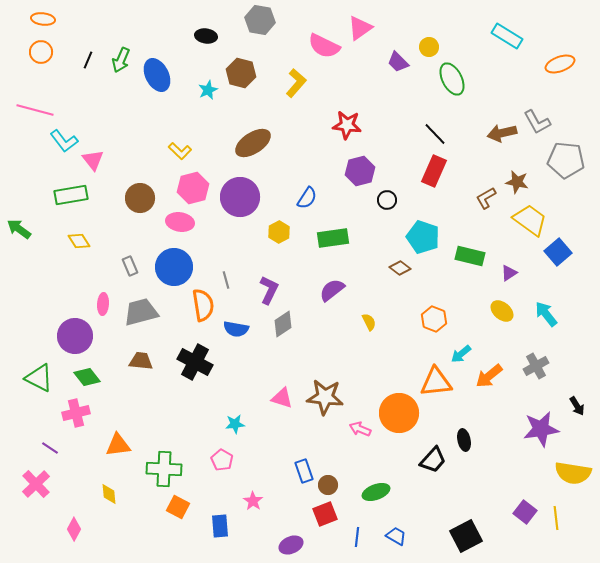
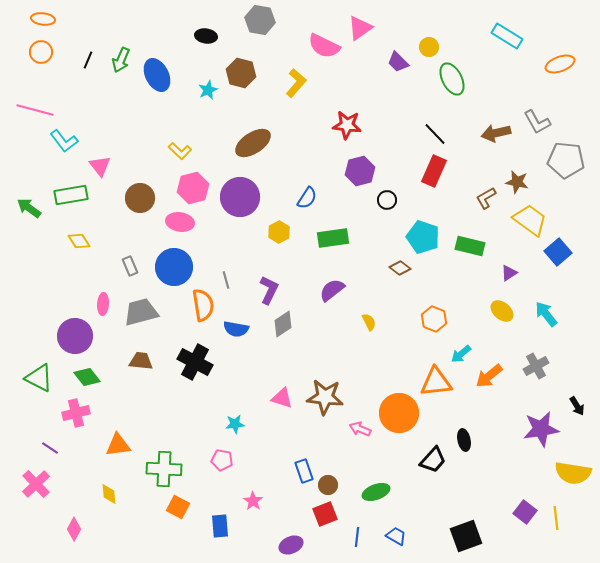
brown arrow at (502, 133): moved 6 px left
pink triangle at (93, 160): moved 7 px right, 6 px down
green arrow at (19, 229): moved 10 px right, 21 px up
green rectangle at (470, 256): moved 10 px up
pink pentagon at (222, 460): rotated 20 degrees counterclockwise
black square at (466, 536): rotated 8 degrees clockwise
